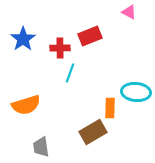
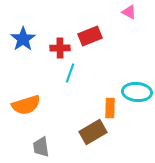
cyan ellipse: moved 1 px right
